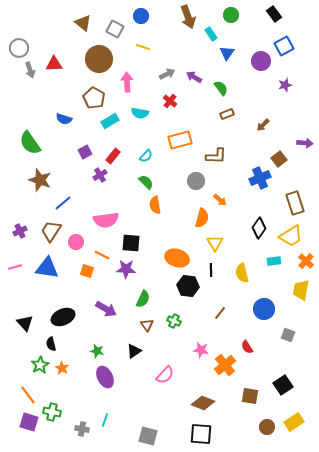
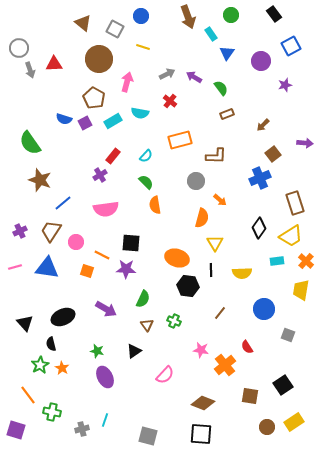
blue square at (284, 46): moved 7 px right
pink arrow at (127, 82): rotated 18 degrees clockwise
cyan rectangle at (110, 121): moved 3 px right
purple square at (85, 152): moved 29 px up
brown square at (279, 159): moved 6 px left, 5 px up
pink semicircle at (106, 220): moved 11 px up
cyan rectangle at (274, 261): moved 3 px right
yellow semicircle at (242, 273): rotated 78 degrees counterclockwise
purple square at (29, 422): moved 13 px left, 8 px down
gray cross at (82, 429): rotated 24 degrees counterclockwise
